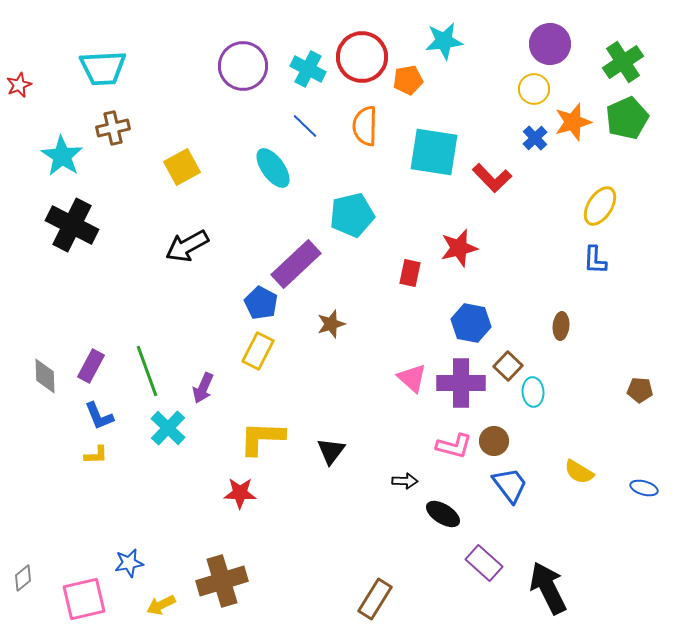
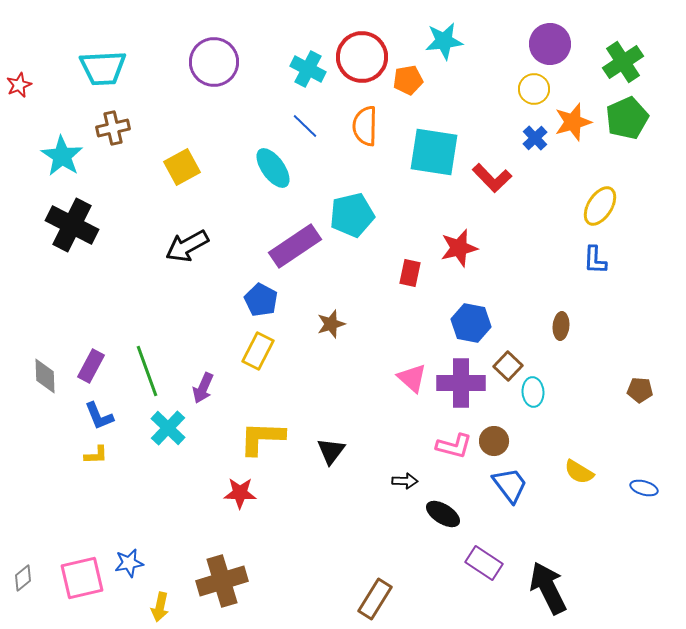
purple circle at (243, 66): moved 29 px left, 4 px up
purple rectangle at (296, 264): moved 1 px left, 18 px up; rotated 9 degrees clockwise
blue pentagon at (261, 303): moved 3 px up
purple rectangle at (484, 563): rotated 9 degrees counterclockwise
pink square at (84, 599): moved 2 px left, 21 px up
yellow arrow at (161, 605): moved 1 px left, 2 px down; rotated 52 degrees counterclockwise
